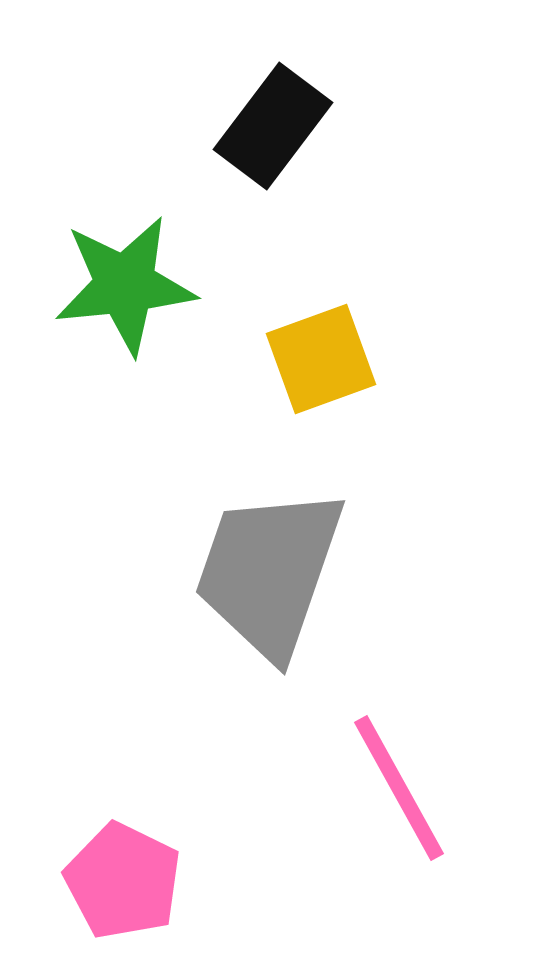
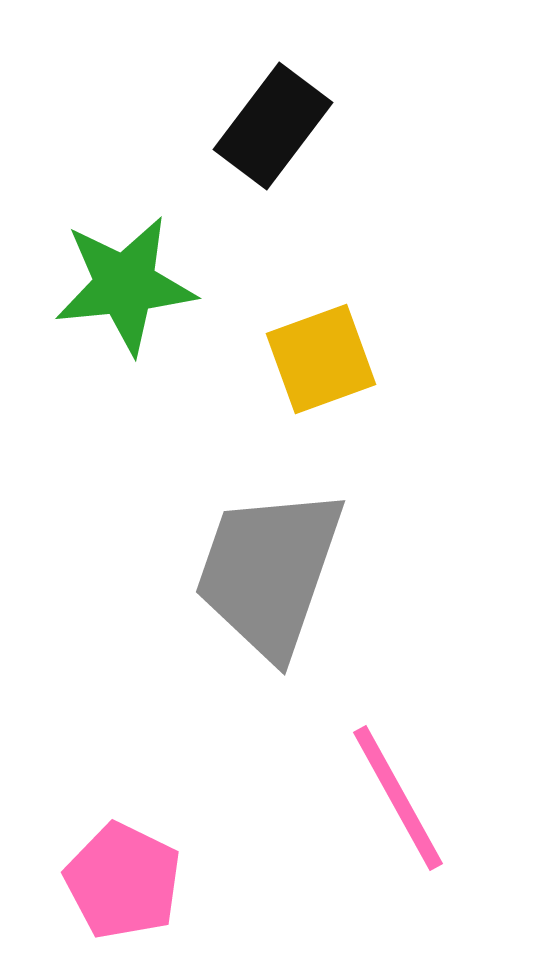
pink line: moved 1 px left, 10 px down
